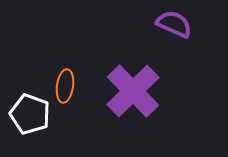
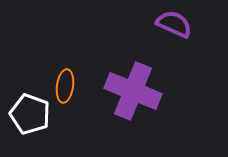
purple cross: rotated 24 degrees counterclockwise
